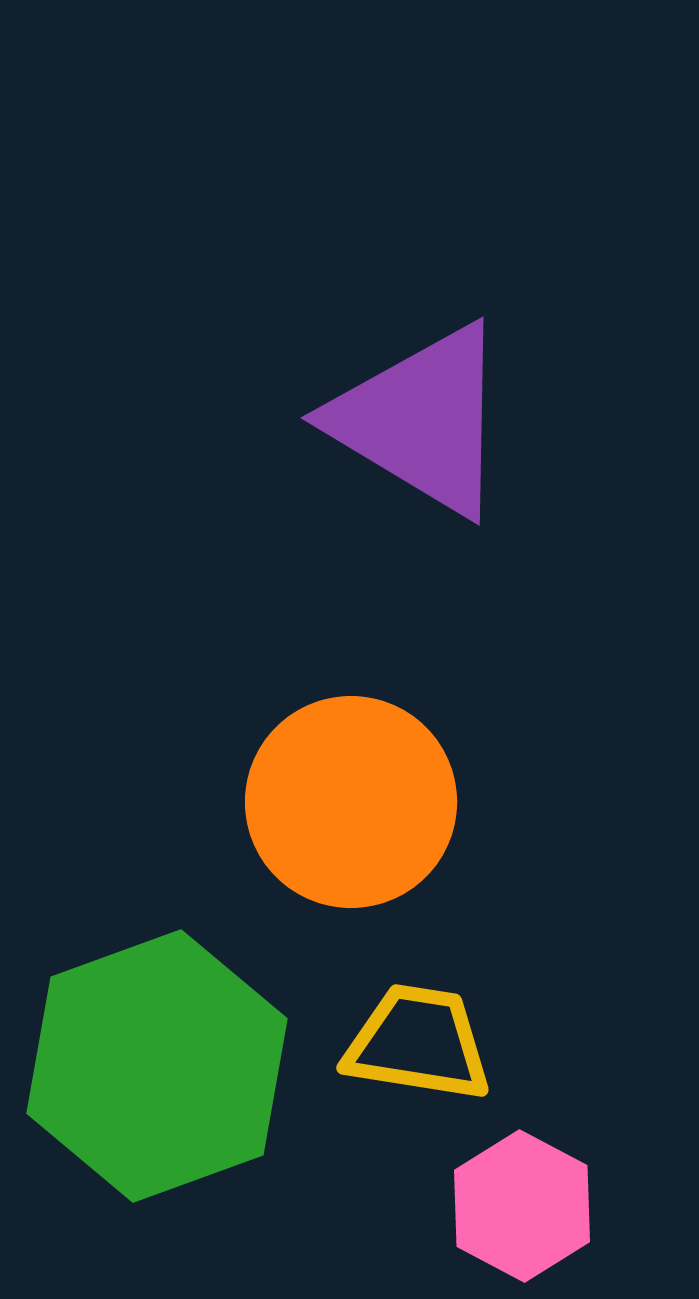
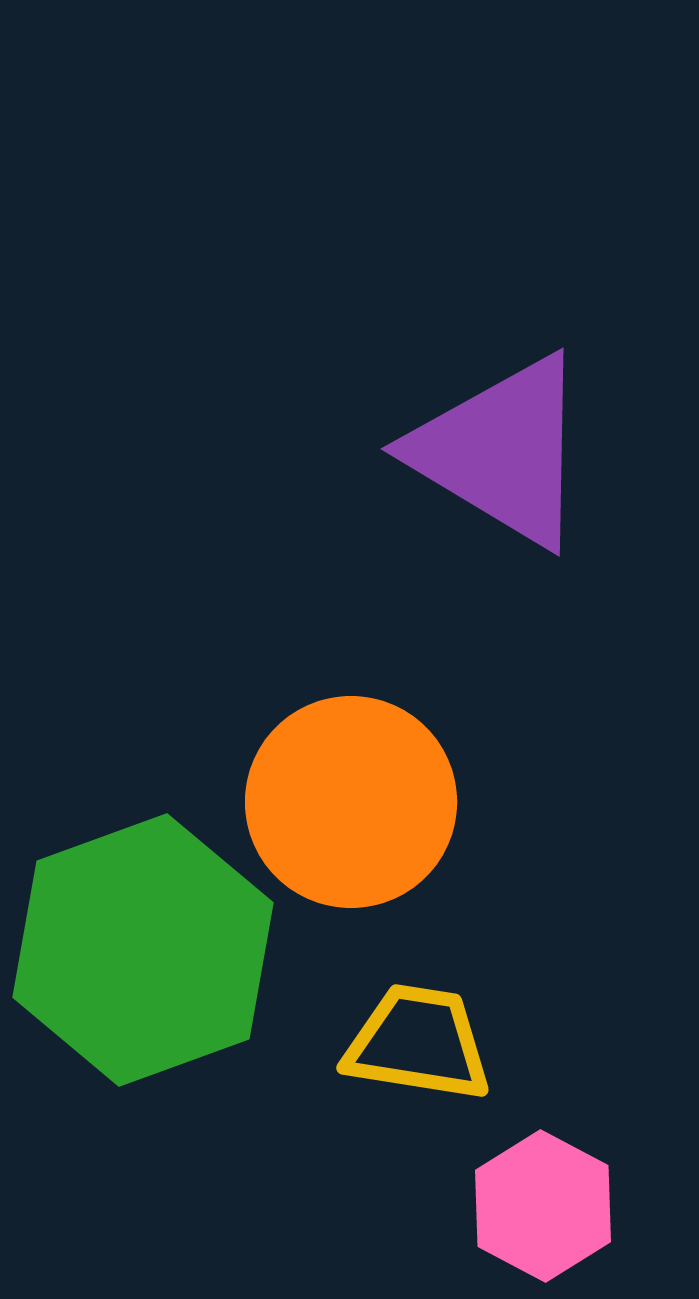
purple triangle: moved 80 px right, 31 px down
green hexagon: moved 14 px left, 116 px up
pink hexagon: moved 21 px right
